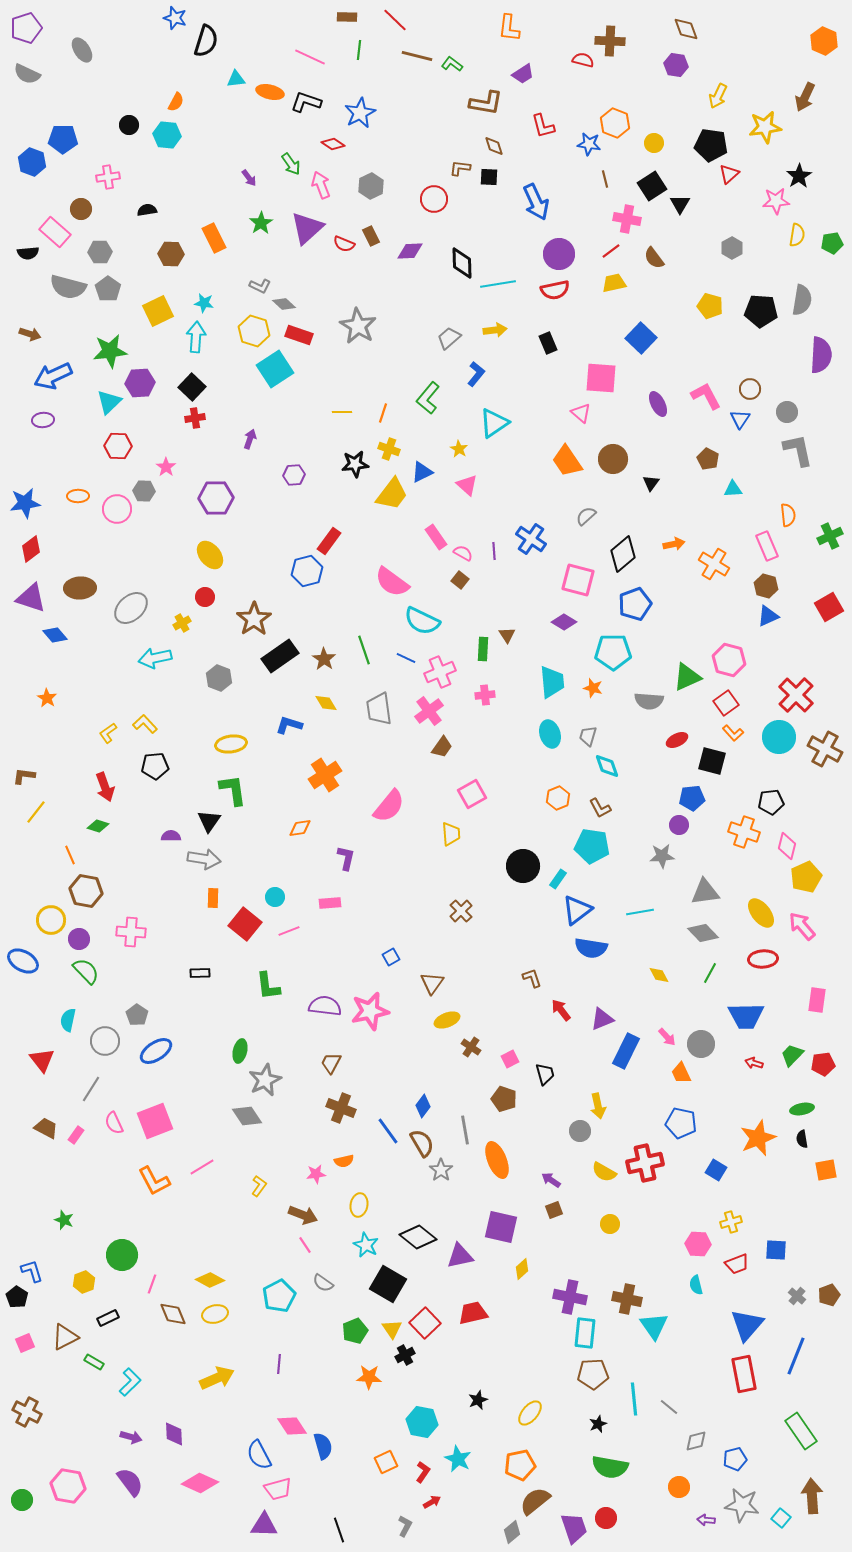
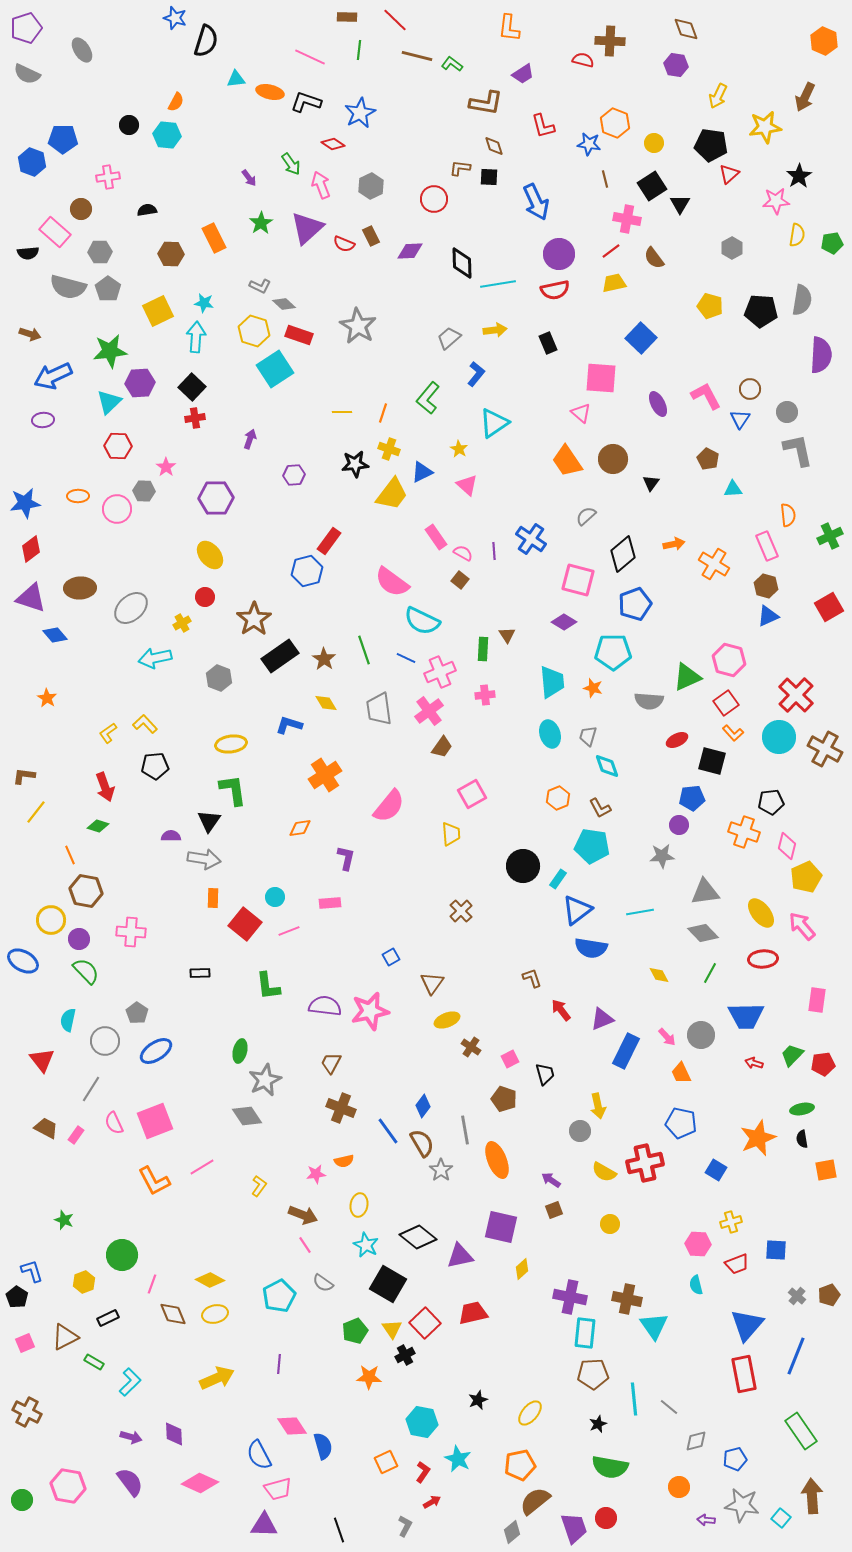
gray pentagon at (137, 1015): moved 2 px up
gray circle at (701, 1044): moved 9 px up
